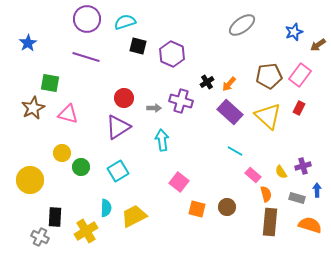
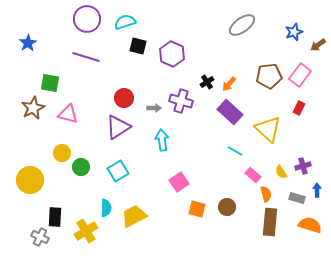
yellow triangle at (268, 116): moved 13 px down
pink square at (179, 182): rotated 18 degrees clockwise
